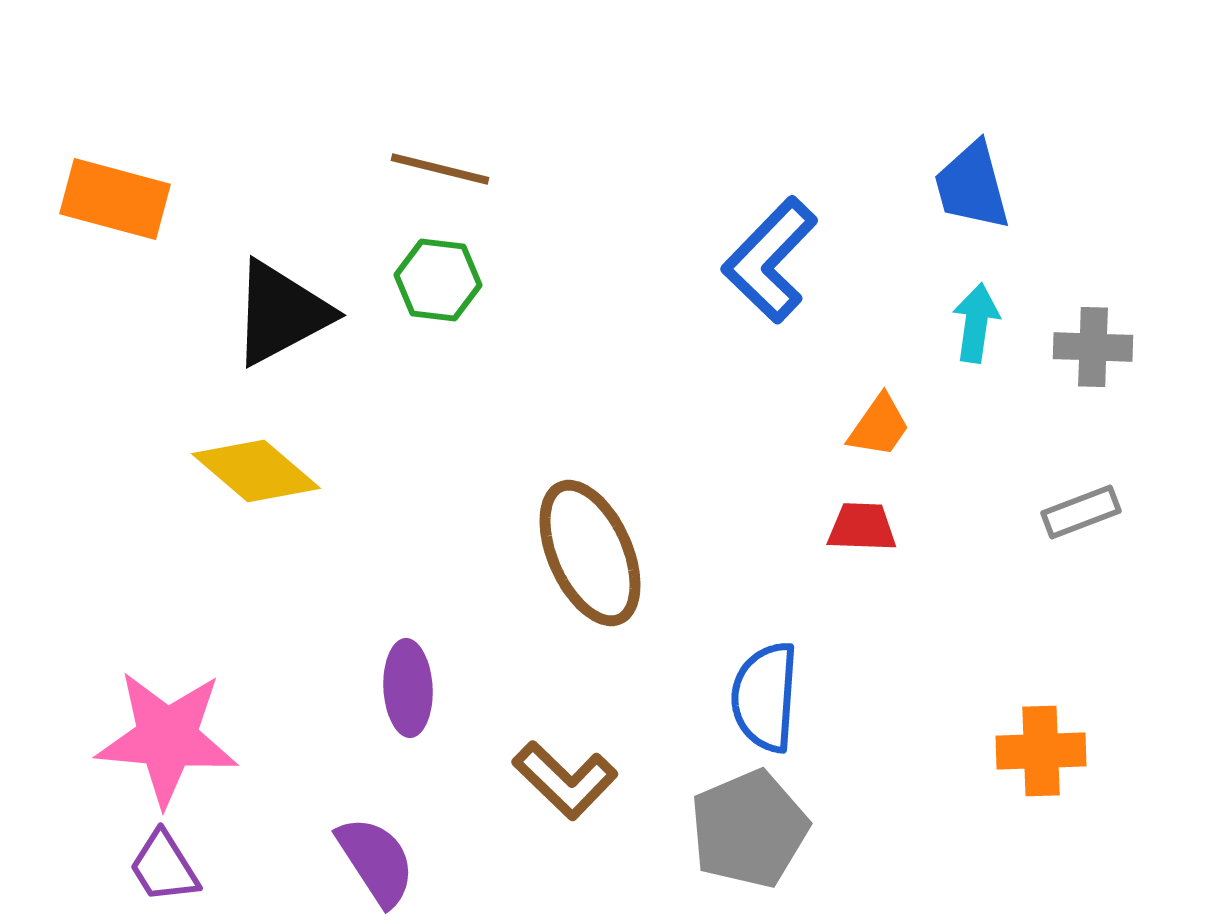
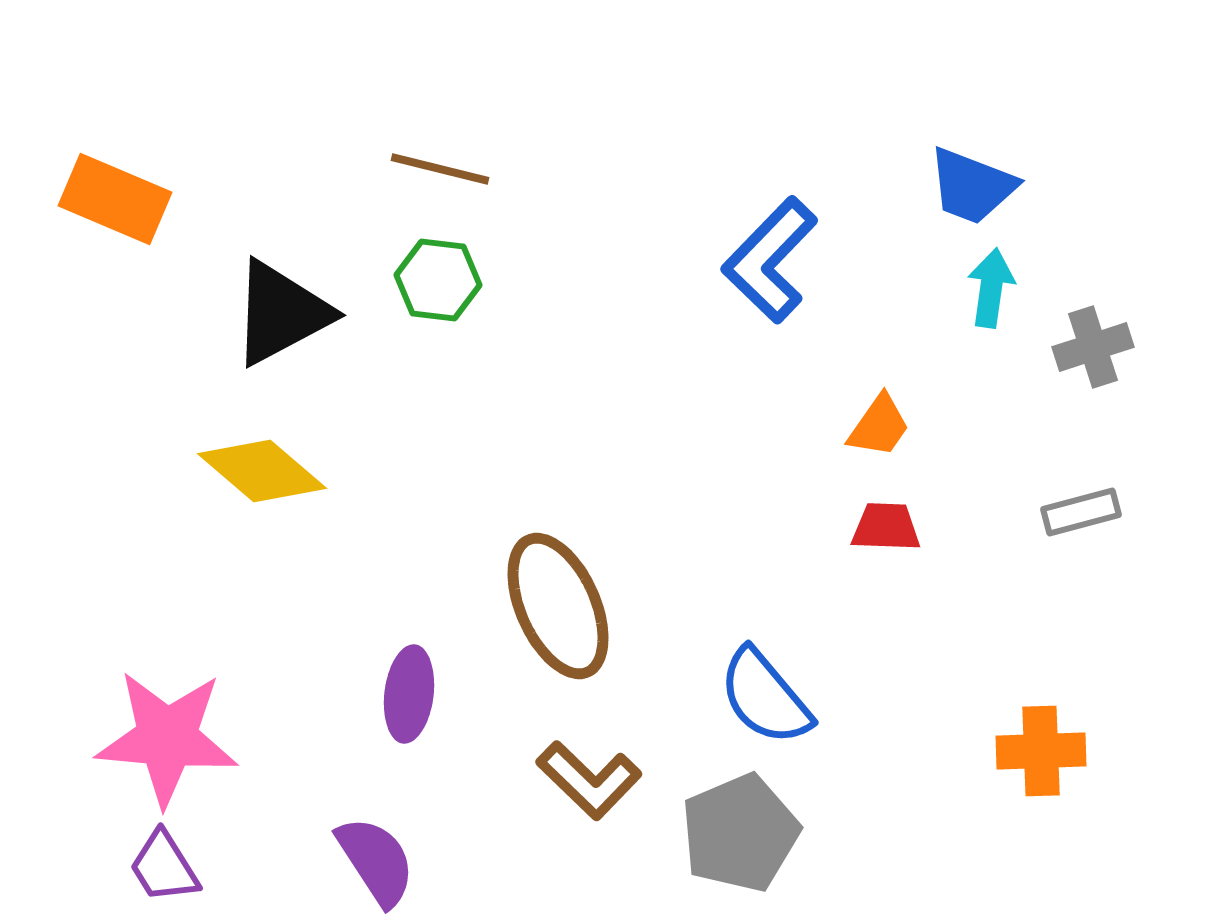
blue trapezoid: rotated 54 degrees counterclockwise
orange rectangle: rotated 8 degrees clockwise
cyan arrow: moved 15 px right, 35 px up
gray cross: rotated 20 degrees counterclockwise
yellow diamond: moved 6 px right
gray rectangle: rotated 6 degrees clockwise
red trapezoid: moved 24 px right
brown ellipse: moved 32 px left, 53 px down
purple ellipse: moved 1 px right, 6 px down; rotated 10 degrees clockwise
blue semicircle: rotated 44 degrees counterclockwise
brown L-shape: moved 24 px right
gray pentagon: moved 9 px left, 4 px down
